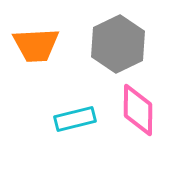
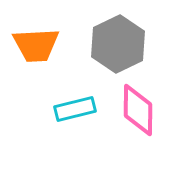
cyan rectangle: moved 10 px up
